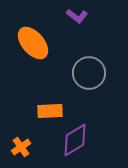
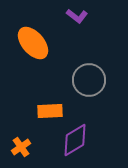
gray circle: moved 7 px down
